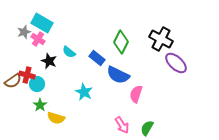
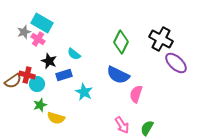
cyan semicircle: moved 5 px right, 2 px down
blue rectangle: moved 33 px left, 17 px down; rotated 56 degrees counterclockwise
green star: rotated 16 degrees clockwise
